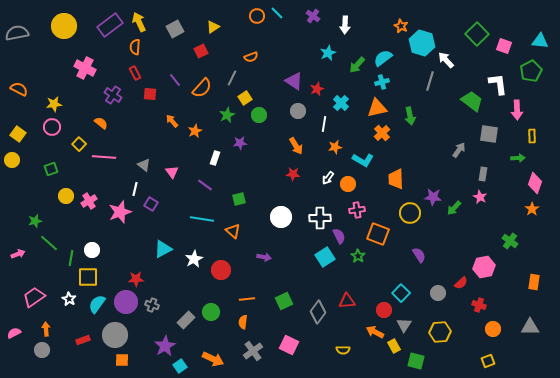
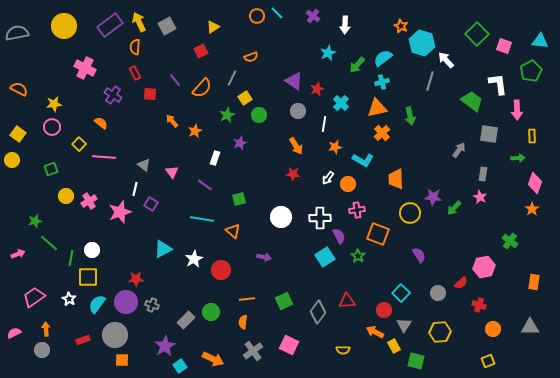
gray square at (175, 29): moved 8 px left, 3 px up
purple star at (240, 143): rotated 16 degrees counterclockwise
